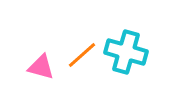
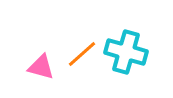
orange line: moved 1 px up
